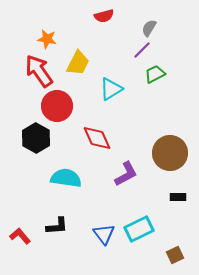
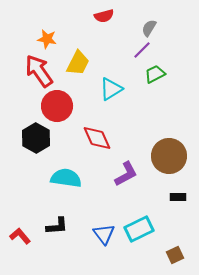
brown circle: moved 1 px left, 3 px down
